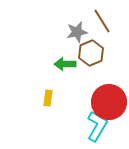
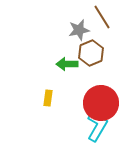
brown line: moved 4 px up
gray star: moved 2 px right, 2 px up
green arrow: moved 2 px right
red circle: moved 8 px left, 1 px down
